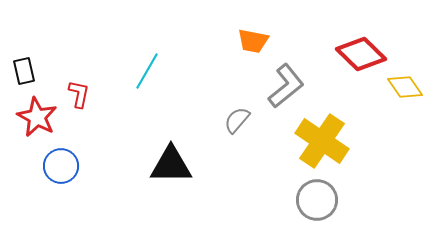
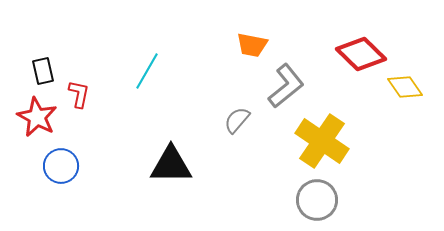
orange trapezoid: moved 1 px left, 4 px down
black rectangle: moved 19 px right
